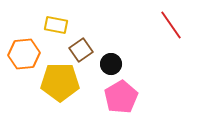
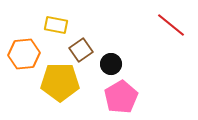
red line: rotated 16 degrees counterclockwise
